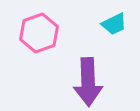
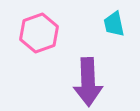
cyan trapezoid: rotated 104 degrees clockwise
